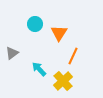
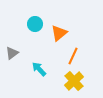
orange triangle: rotated 18 degrees clockwise
yellow cross: moved 11 px right
